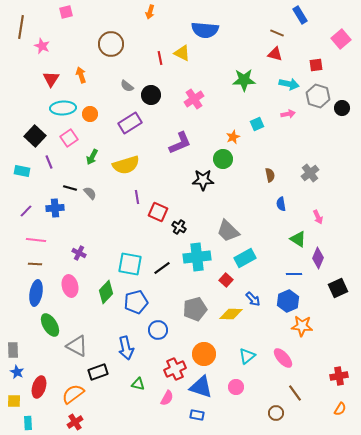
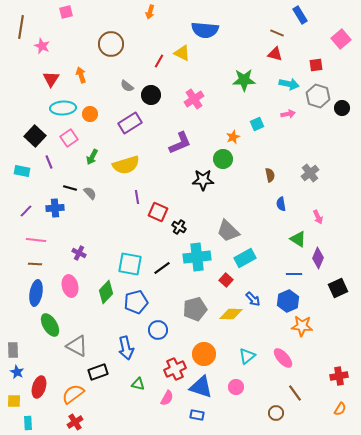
red line at (160, 58): moved 1 px left, 3 px down; rotated 40 degrees clockwise
